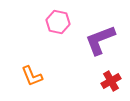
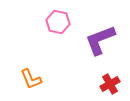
orange L-shape: moved 1 px left, 3 px down
red cross: moved 1 px left, 3 px down
